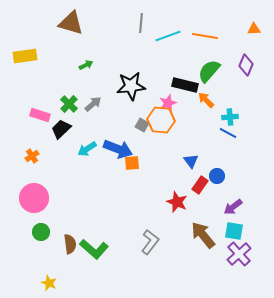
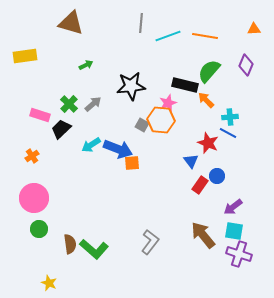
cyan arrow: moved 4 px right, 4 px up
red star: moved 31 px right, 59 px up
green circle: moved 2 px left, 3 px up
purple cross: rotated 30 degrees counterclockwise
